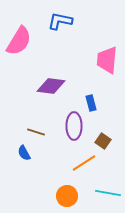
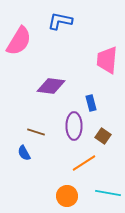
brown square: moved 5 px up
